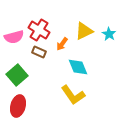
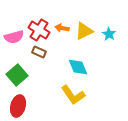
orange arrow: moved 16 px up; rotated 64 degrees clockwise
